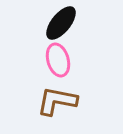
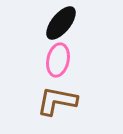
pink ellipse: rotated 28 degrees clockwise
